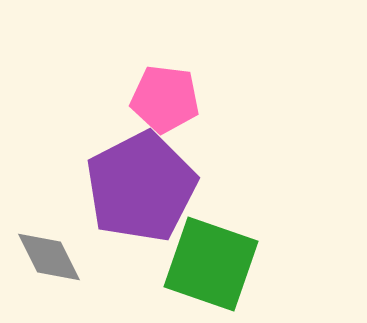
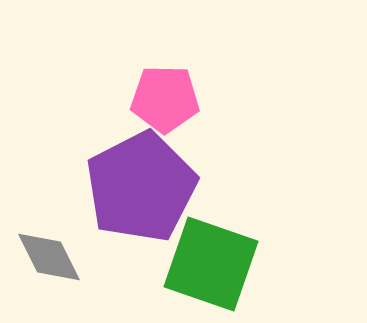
pink pentagon: rotated 6 degrees counterclockwise
